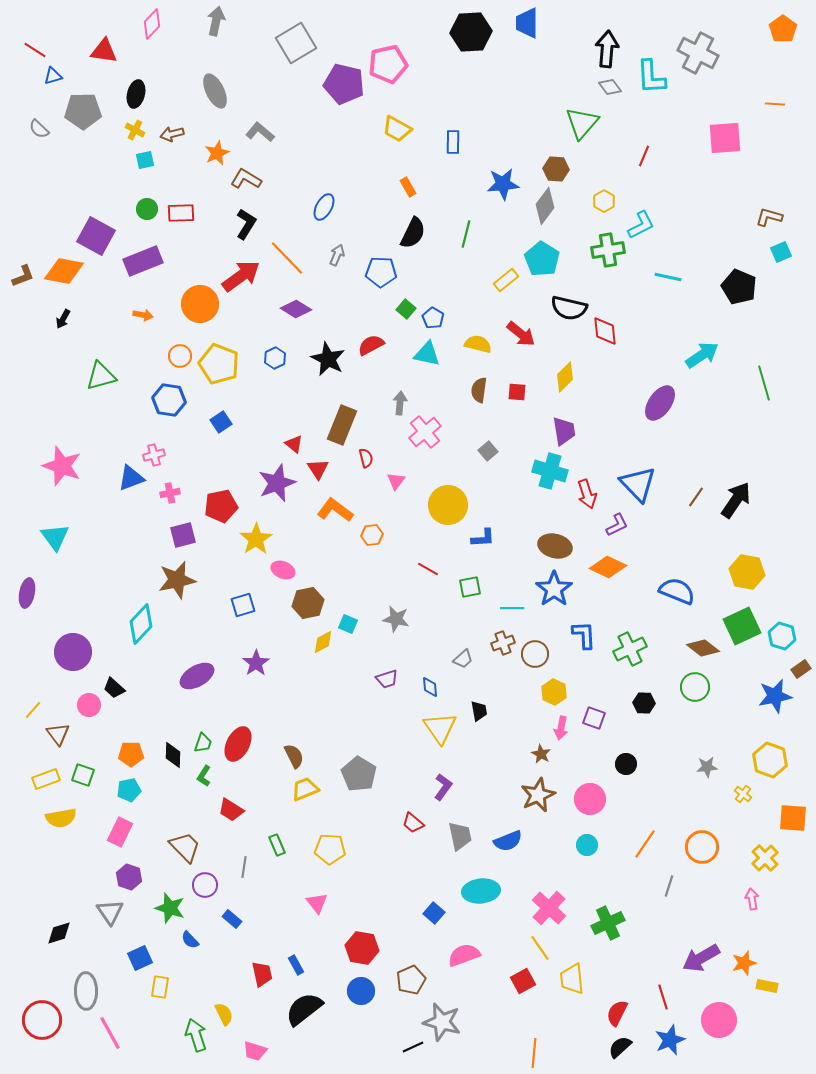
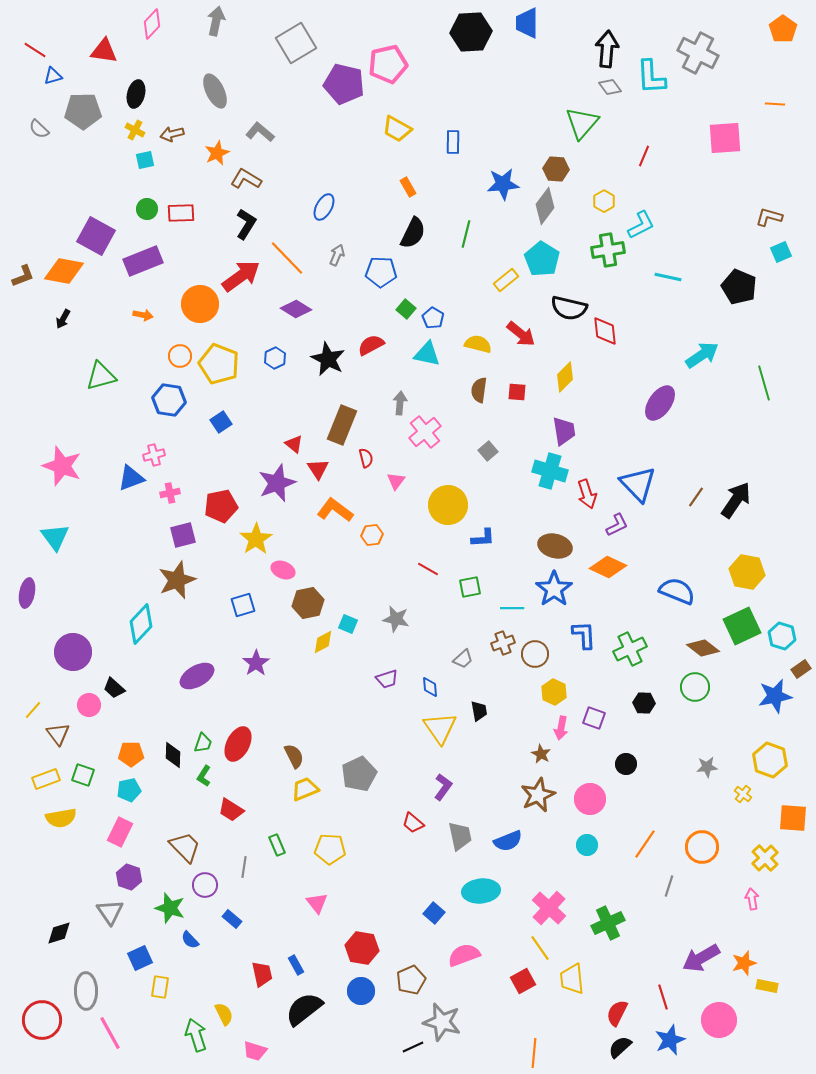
brown star at (177, 580): rotated 9 degrees counterclockwise
gray pentagon at (359, 774): rotated 16 degrees clockwise
